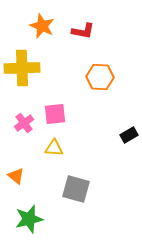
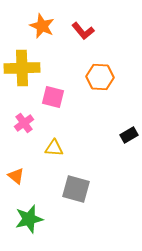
red L-shape: rotated 40 degrees clockwise
pink square: moved 2 px left, 17 px up; rotated 20 degrees clockwise
